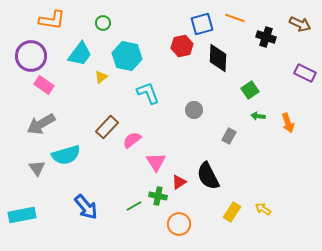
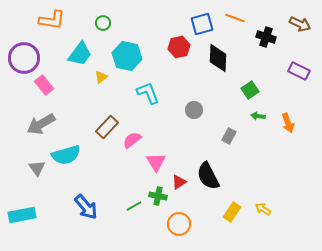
red hexagon: moved 3 px left, 1 px down
purple circle: moved 7 px left, 2 px down
purple rectangle: moved 6 px left, 2 px up
pink rectangle: rotated 18 degrees clockwise
